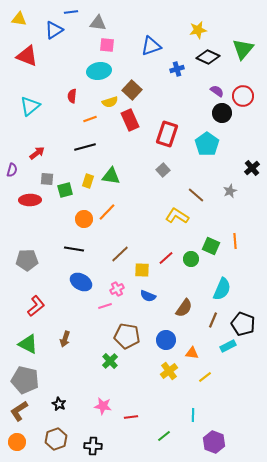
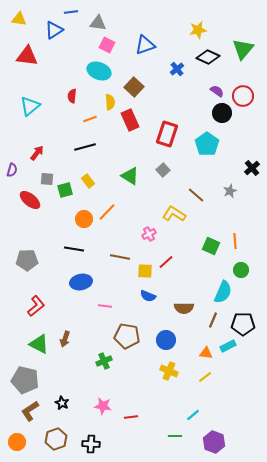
pink square at (107, 45): rotated 21 degrees clockwise
blue triangle at (151, 46): moved 6 px left, 1 px up
red triangle at (27, 56): rotated 15 degrees counterclockwise
blue cross at (177, 69): rotated 24 degrees counterclockwise
cyan ellipse at (99, 71): rotated 30 degrees clockwise
brown square at (132, 90): moved 2 px right, 3 px up
yellow semicircle at (110, 102): rotated 77 degrees counterclockwise
red arrow at (37, 153): rotated 14 degrees counterclockwise
green triangle at (111, 176): moved 19 px right; rotated 24 degrees clockwise
yellow rectangle at (88, 181): rotated 56 degrees counterclockwise
red ellipse at (30, 200): rotated 40 degrees clockwise
yellow L-shape at (177, 216): moved 3 px left, 2 px up
brown line at (120, 254): moved 3 px down; rotated 54 degrees clockwise
red line at (166, 258): moved 4 px down
green circle at (191, 259): moved 50 px right, 11 px down
yellow square at (142, 270): moved 3 px right, 1 px down
blue ellipse at (81, 282): rotated 40 degrees counterclockwise
pink cross at (117, 289): moved 32 px right, 55 px up
cyan semicircle at (222, 289): moved 1 px right, 3 px down
pink line at (105, 306): rotated 24 degrees clockwise
brown semicircle at (184, 308): rotated 54 degrees clockwise
black pentagon at (243, 324): rotated 20 degrees counterclockwise
green triangle at (28, 344): moved 11 px right
orange triangle at (192, 353): moved 14 px right
green cross at (110, 361): moved 6 px left; rotated 21 degrees clockwise
yellow cross at (169, 371): rotated 30 degrees counterclockwise
black star at (59, 404): moved 3 px right, 1 px up
brown L-shape at (19, 411): moved 11 px right
cyan line at (193, 415): rotated 48 degrees clockwise
green line at (164, 436): moved 11 px right; rotated 40 degrees clockwise
black cross at (93, 446): moved 2 px left, 2 px up
